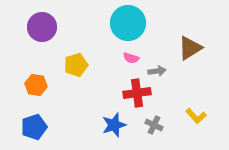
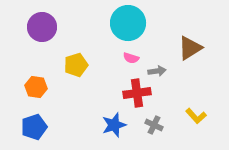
orange hexagon: moved 2 px down
